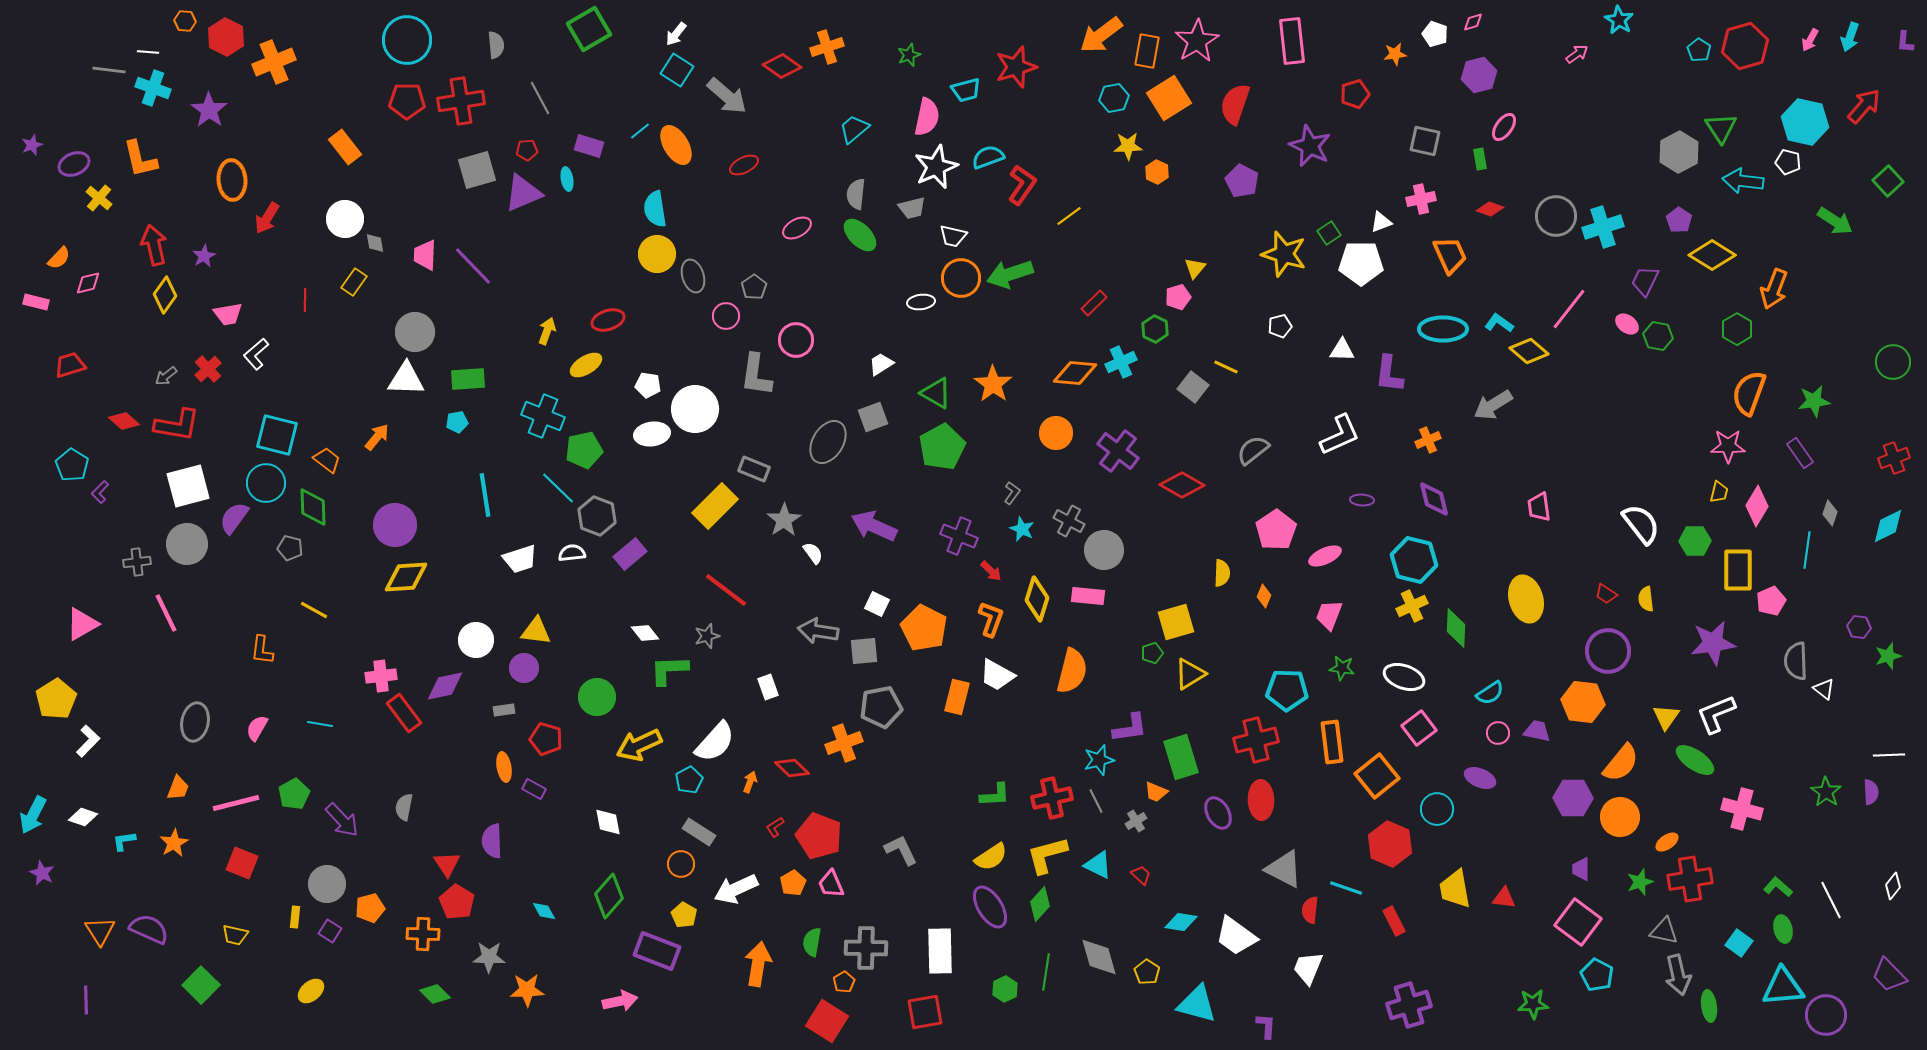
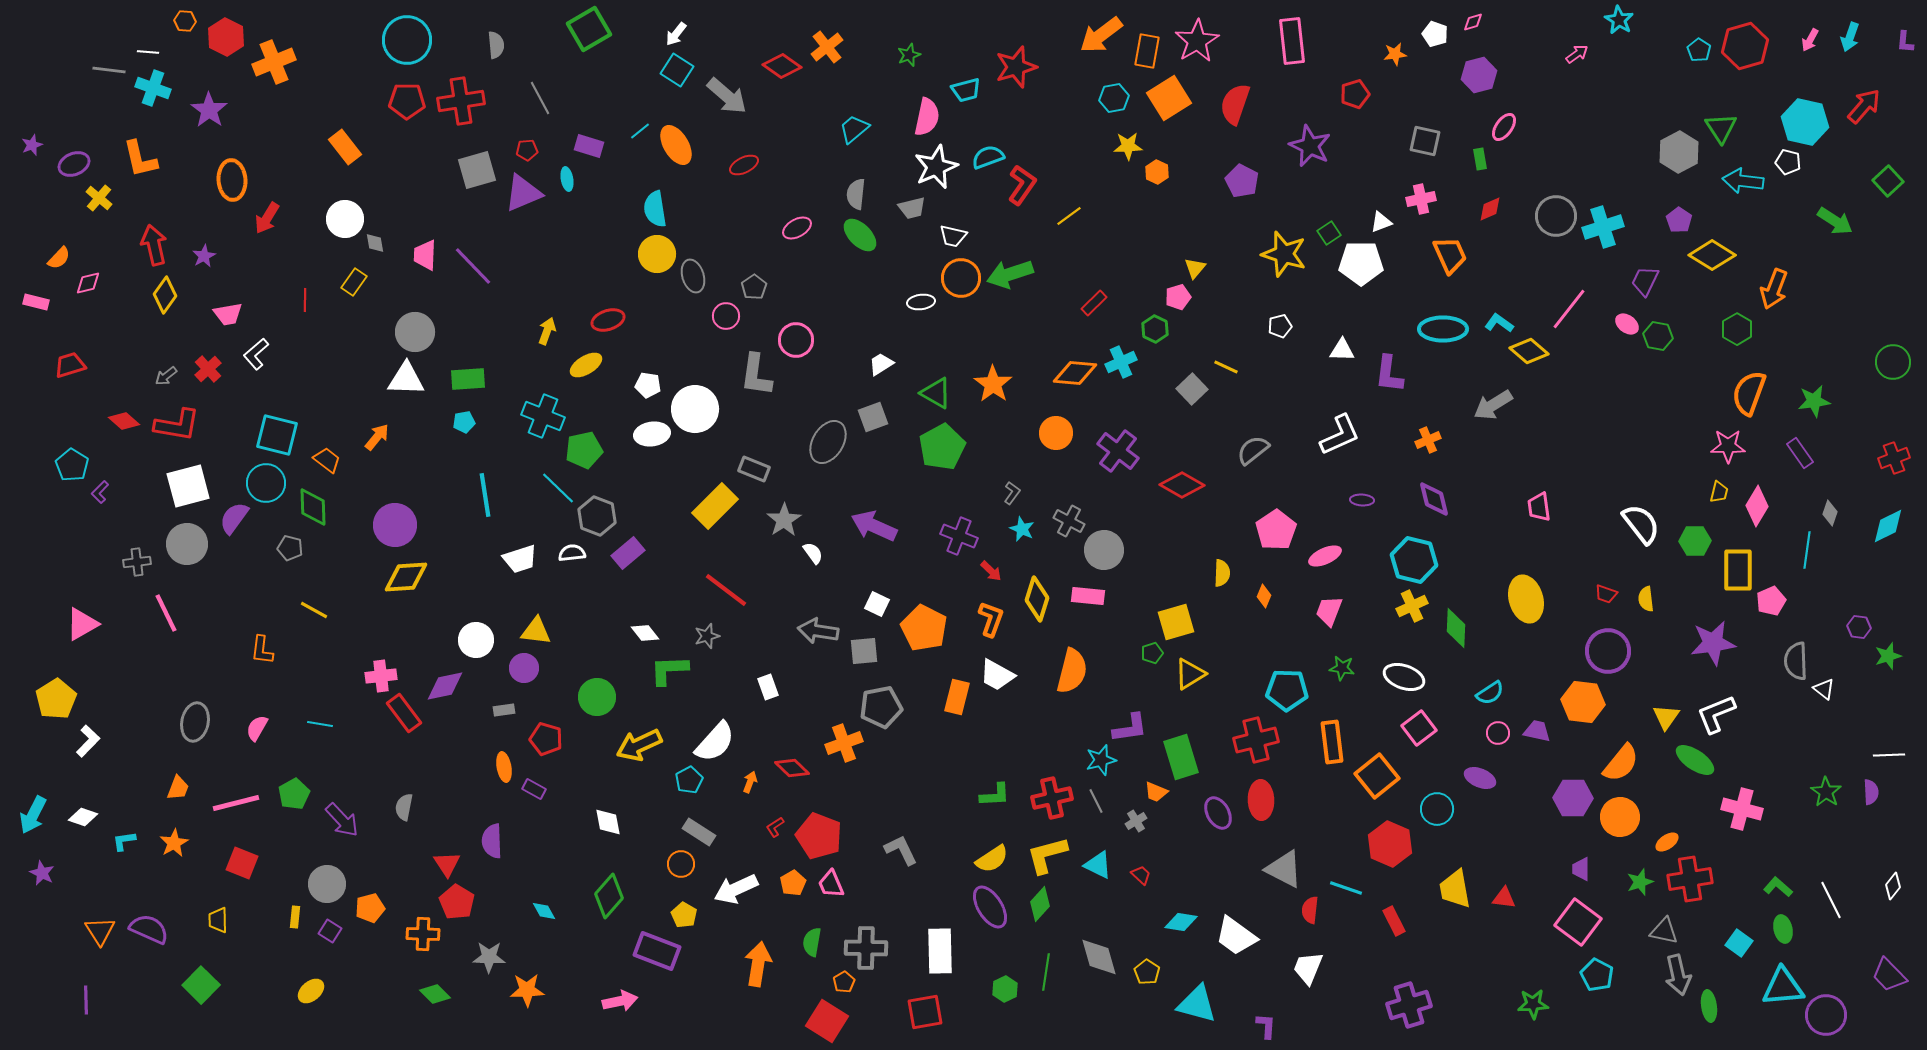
orange cross at (827, 47): rotated 20 degrees counterclockwise
red diamond at (1490, 209): rotated 44 degrees counterclockwise
gray square at (1193, 387): moved 1 px left, 2 px down; rotated 8 degrees clockwise
cyan pentagon at (457, 422): moved 7 px right
purple rectangle at (630, 554): moved 2 px left, 1 px up
red trapezoid at (1606, 594): rotated 15 degrees counterclockwise
pink trapezoid at (1329, 615): moved 4 px up
cyan star at (1099, 760): moved 2 px right
yellow semicircle at (991, 857): moved 1 px right, 2 px down
yellow trapezoid at (235, 935): moved 17 px left, 15 px up; rotated 76 degrees clockwise
